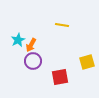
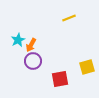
yellow line: moved 7 px right, 7 px up; rotated 32 degrees counterclockwise
yellow square: moved 5 px down
red square: moved 2 px down
